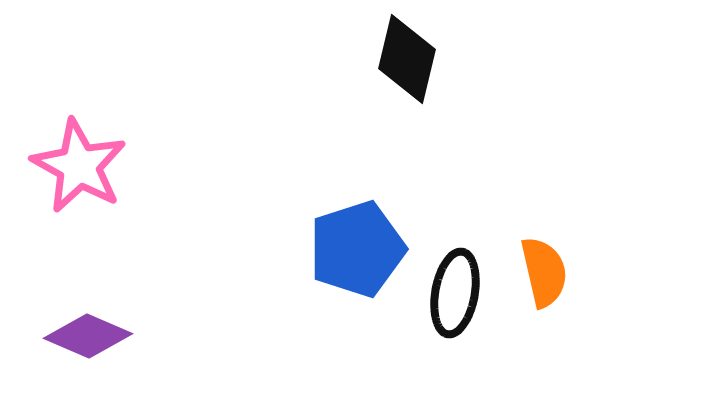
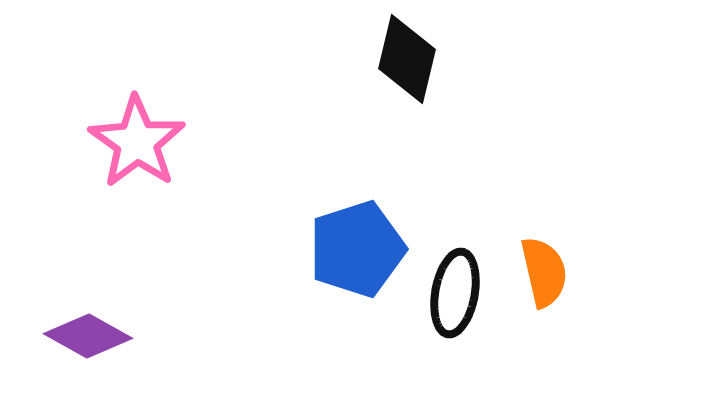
pink star: moved 58 px right, 24 px up; rotated 6 degrees clockwise
purple diamond: rotated 6 degrees clockwise
